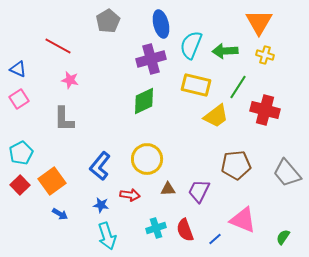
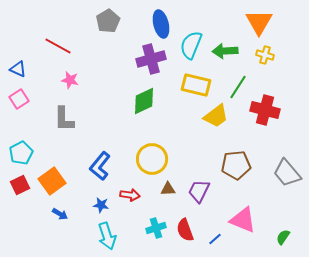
yellow circle: moved 5 px right
red square: rotated 18 degrees clockwise
